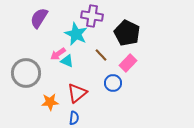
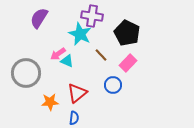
cyan star: moved 4 px right
blue circle: moved 2 px down
